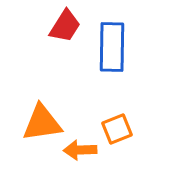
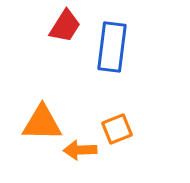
blue rectangle: rotated 6 degrees clockwise
orange triangle: rotated 9 degrees clockwise
